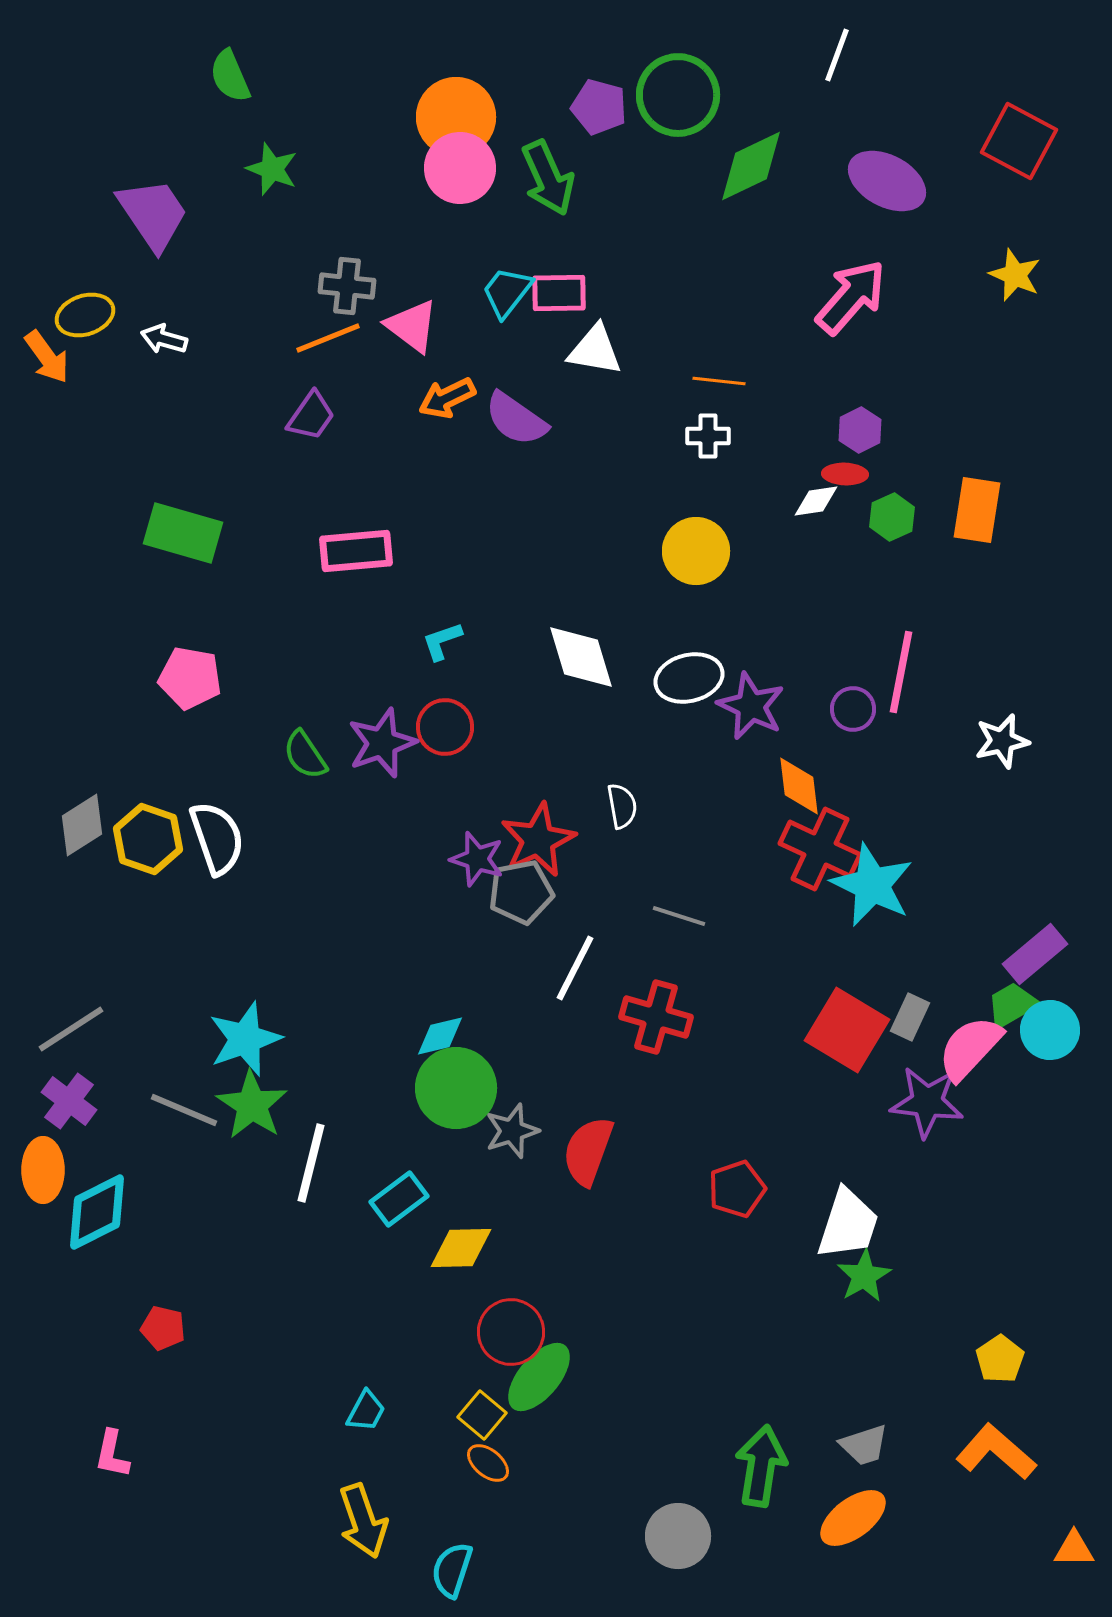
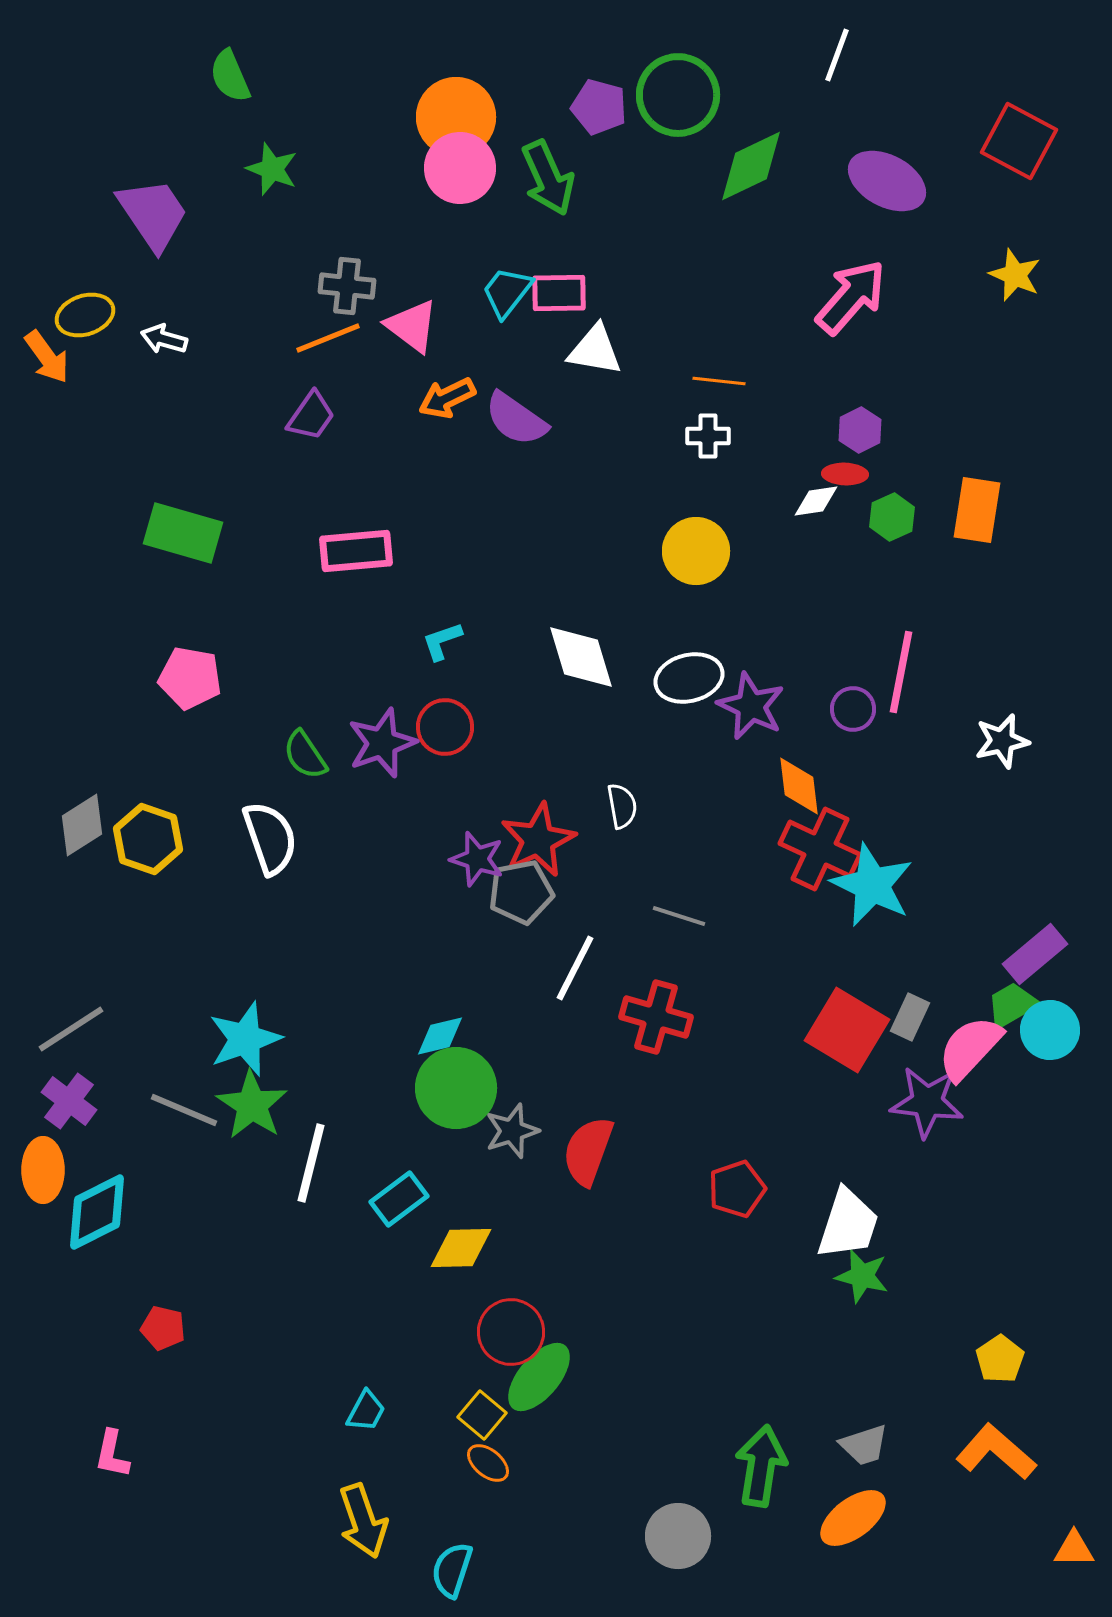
white semicircle at (217, 838): moved 53 px right
green star at (864, 1276): moved 2 px left; rotated 28 degrees counterclockwise
